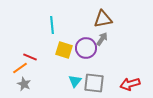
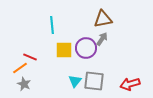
yellow square: rotated 18 degrees counterclockwise
gray square: moved 2 px up
